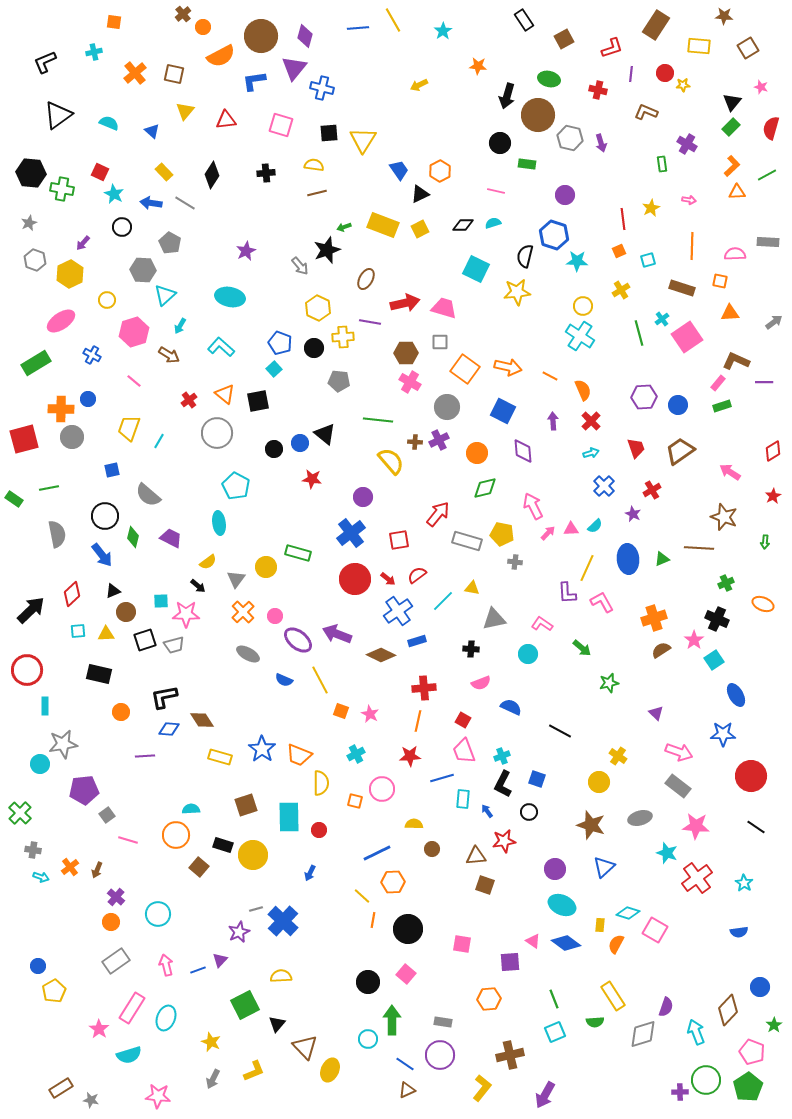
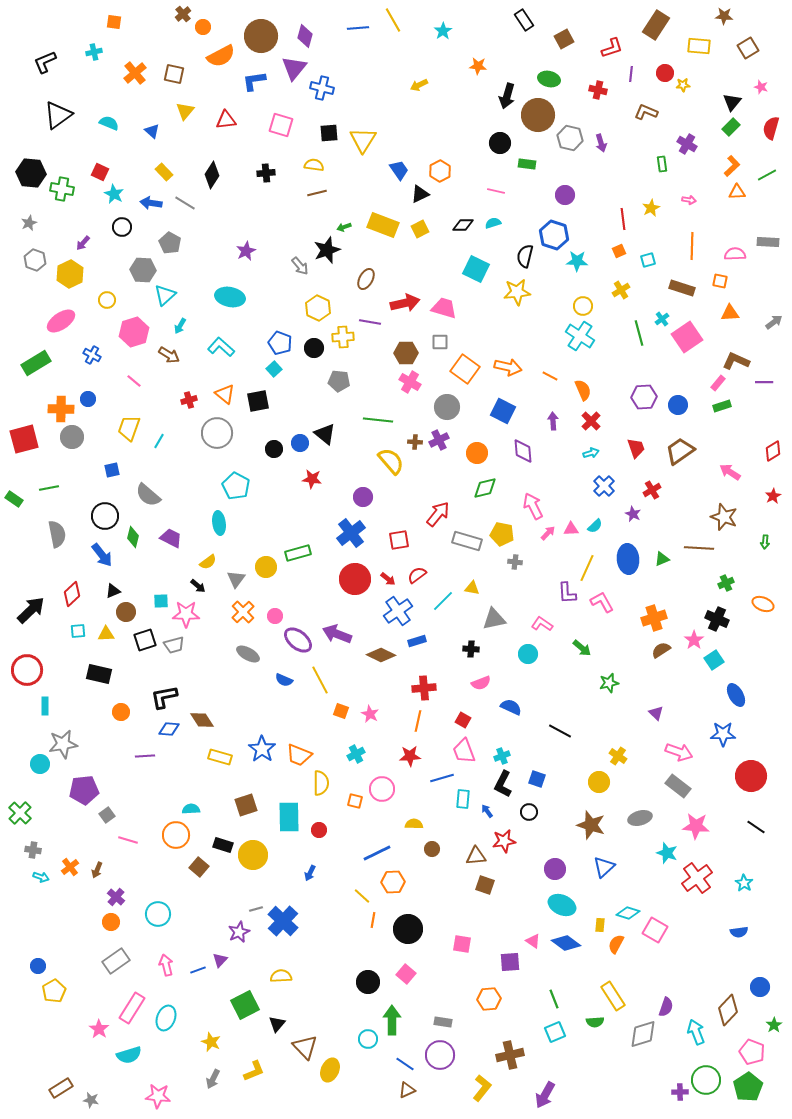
red cross at (189, 400): rotated 21 degrees clockwise
green rectangle at (298, 553): rotated 30 degrees counterclockwise
